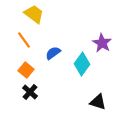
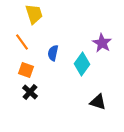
yellow trapezoid: rotated 35 degrees clockwise
orange line: moved 2 px left, 2 px down
blue semicircle: rotated 42 degrees counterclockwise
orange square: rotated 21 degrees counterclockwise
